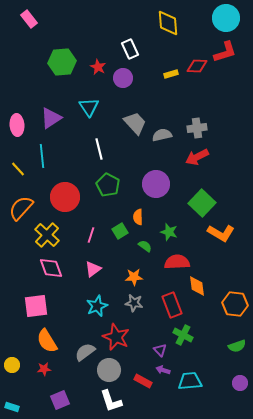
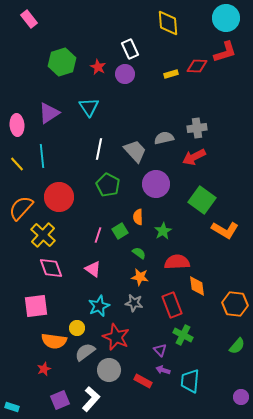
green hexagon at (62, 62): rotated 12 degrees counterclockwise
purple circle at (123, 78): moved 2 px right, 4 px up
purple triangle at (51, 118): moved 2 px left, 5 px up
gray trapezoid at (135, 123): moved 28 px down
gray semicircle at (162, 135): moved 2 px right, 3 px down
white line at (99, 149): rotated 25 degrees clockwise
red arrow at (197, 157): moved 3 px left
yellow line at (18, 169): moved 1 px left, 5 px up
red circle at (65, 197): moved 6 px left
green square at (202, 203): moved 3 px up; rotated 8 degrees counterclockwise
green star at (169, 232): moved 6 px left, 1 px up; rotated 24 degrees clockwise
orange L-shape at (221, 233): moved 4 px right, 3 px up
yellow cross at (47, 235): moved 4 px left
pink line at (91, 235): moved 7 px right
green semicircle at (145, 246): moved 6 px left, 7 px down
pink triangle at (93, 269): rotated 48 degrees counterclockwise
orange star at (134, 277): moved 6 px right; rotated 12 degrees clockwise
cyan star at (97, 306): moved 2 px right
orange semicircle at (47, 341): moved 7 px right; rotated 50 degrees counterclockwise
green semicircle at (237, 346): rotated 30 degrees counterclockwise
yellow circle at (12, 365): moved 65 px right, 37 px up
red star at (44, 369): rotated 16 degrees counterclockwise
cyan trapezoid at (190, 381): rotated 80 degrees counterclockwise
purple circle at (240, 383): moved 1 px right, 14 px down
white L-shape at (111, 401): moved 20 px left, 2 px up; rotated 120 degrees counterclockwise
